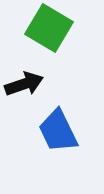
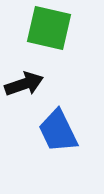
green square: rotated 18 degrees counterclockwise
